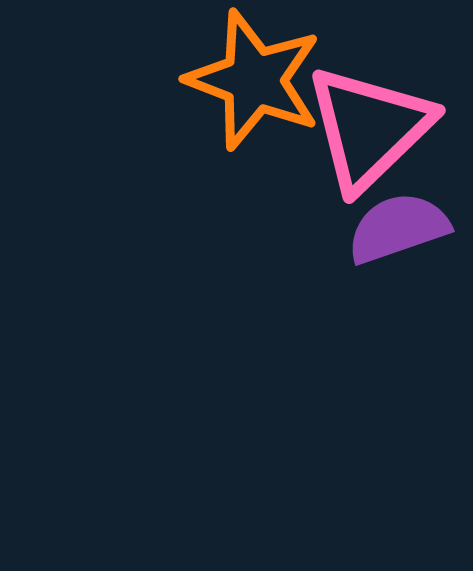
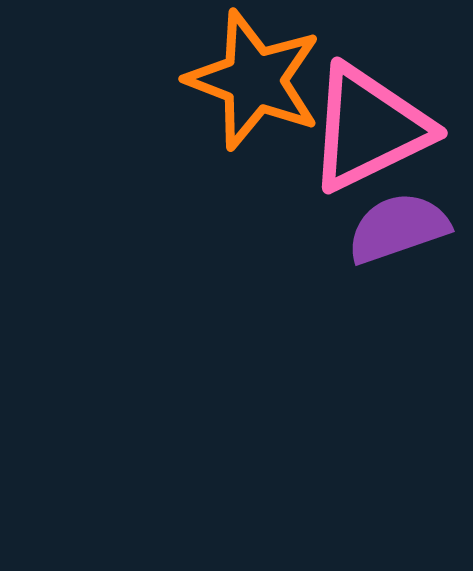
pink triangle: rotated 18 degrees clockwise
